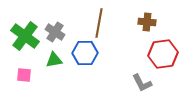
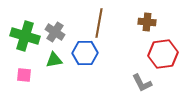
green cross: rotated 20 degrees counterclockwise
